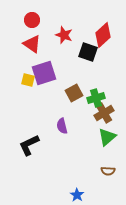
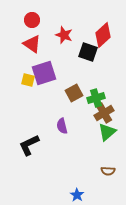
green triangle: moved 5 px up
